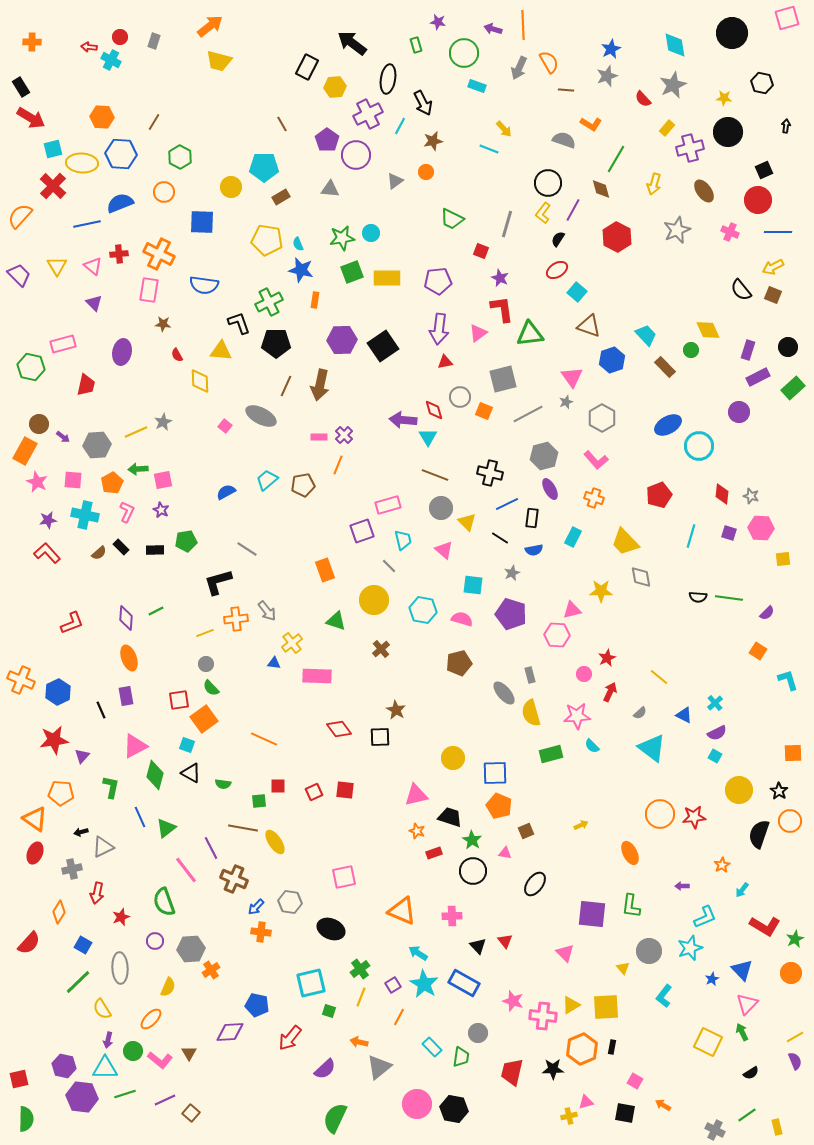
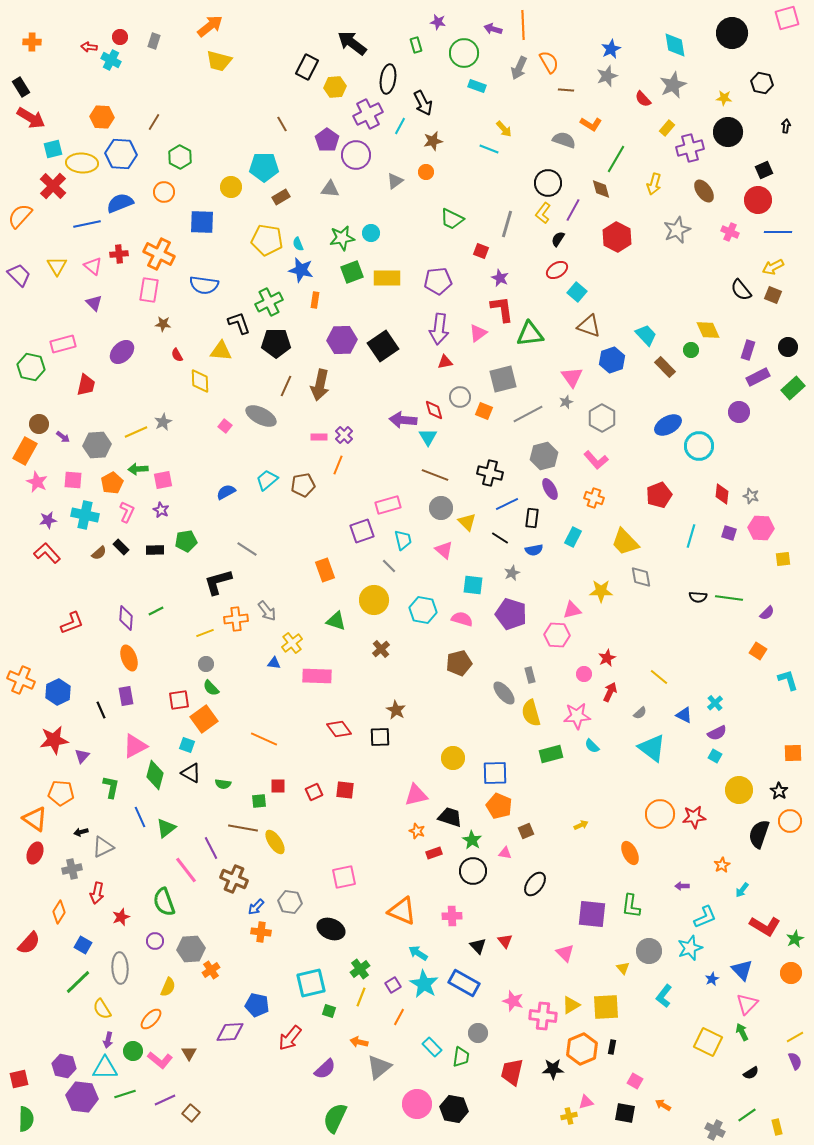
purple ellipse at (122, 352): rotated 35 degrees clockwise
